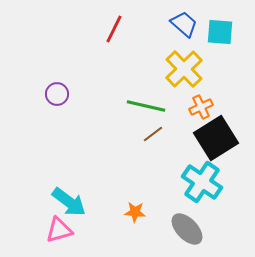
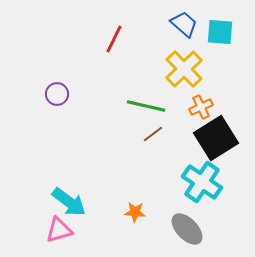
red line: moved 10 px down
